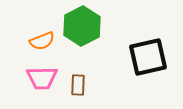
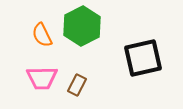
orange semicircle: moved 6 px up; rotated 85 degrees clockwise
black square: moved 5 px left, 1 px down
brown rectangle: moved 1 px left; rotated 25 degrees clockwise
